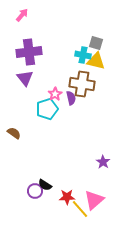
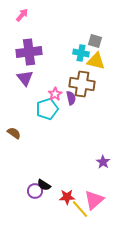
gray square: moved 1 px left, 2 px up
cyan cross: moved 2 px left, 2 px up
black semicircle: moved 1 px left
